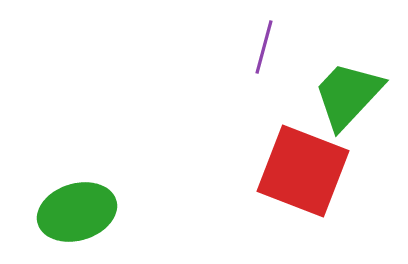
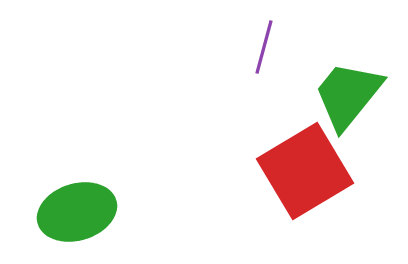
green trapezoid: rotated 4 degrees counterclockwise
red square: moved 2 px right; rotated 38 degrees clockwise
